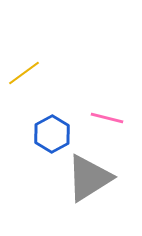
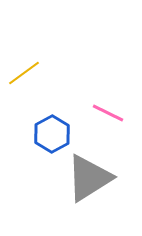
pink line: moved 1 px right, 5 px up; rotated 12 degrees clockwise
